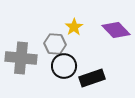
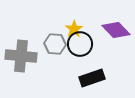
yellow star: moved 2 px down
gray cross: moved 2 px up
black circle: moved 16 px right, 22 px up
